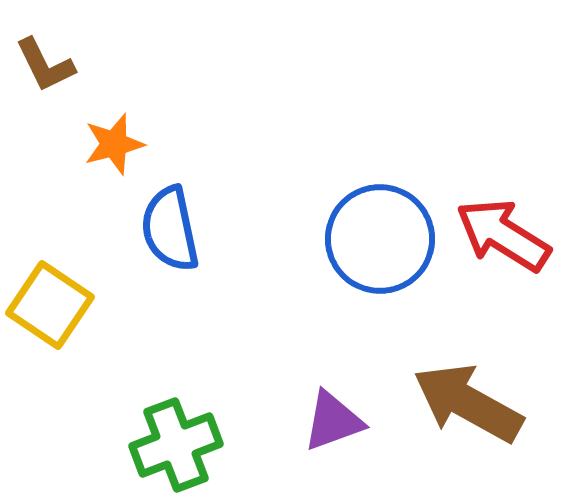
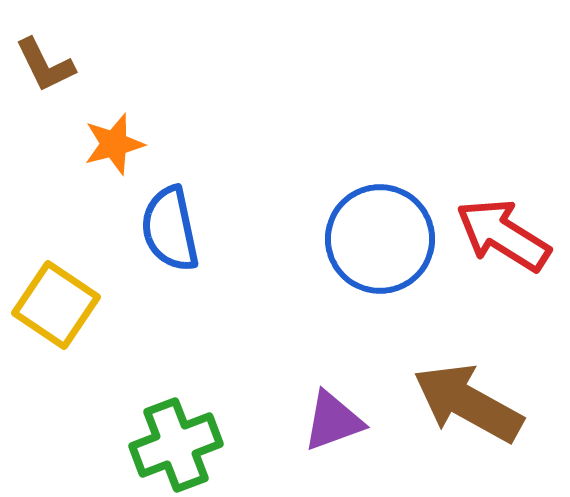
yellow square: moved 6 px right
